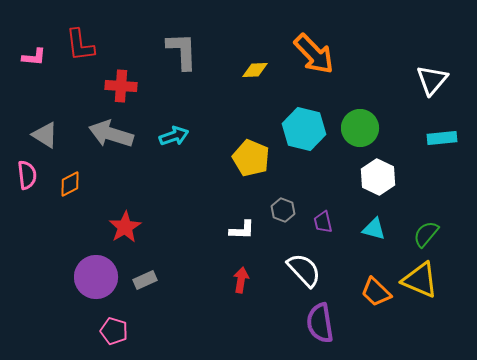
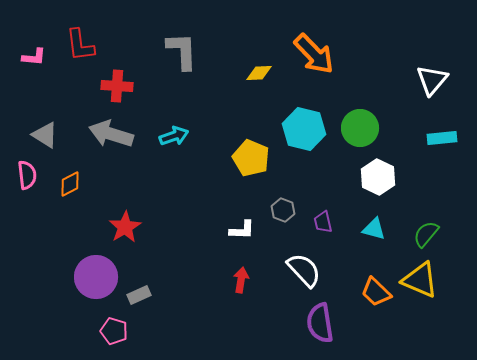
yellow diamond: moved 4 px right, 3 px down
red cross: moved 4 px left
gray rectangle: moved 6 px left, 15 px down
